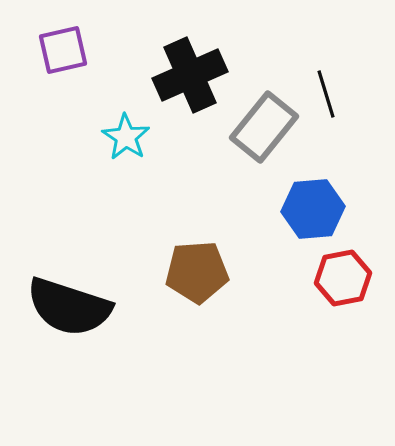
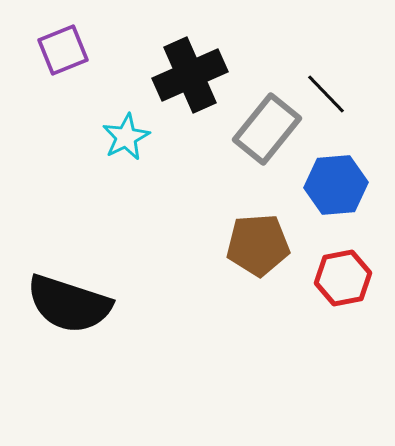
purple square: rotated 9 degrees counterclockwise
black line: rotated 27 degrees counterclockwise
gray rectangle: moved 3 px right, 2 px down
cyan star: rotated 12 degrees clockwise
blue hexagon: moved 23 px right, 24 px up
brown pentagon: moved 61 px right, 27 px up
black semicircle: moved 3 px up
